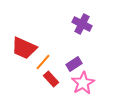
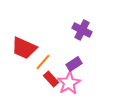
purple cross: moved 6 px down
pink star: moved 14 px left
